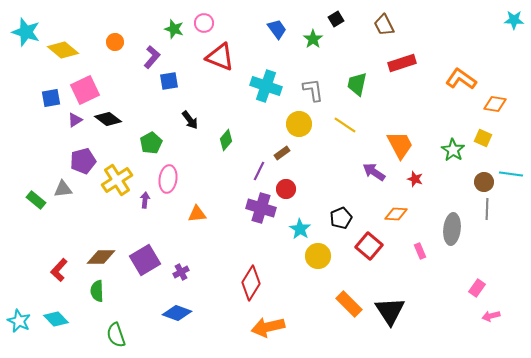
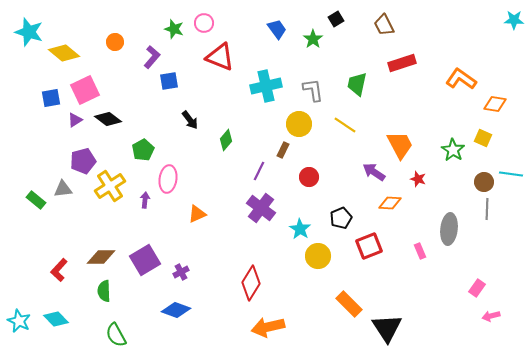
cyan star at (26, 32): moved 3 px right
yellow diamond at (63, 50): moved 1 px right, 3 px down
cyan cross at (266, 86): rotated 32 degrees counterclockwise
green pentagon at (151, 143): moved 8 px left, 7 px down
brown rectangle at (282, 153): moved 1 px right, 3 px up; rotated 28 degrees counterclockwise
red star at (415, 179): moved 3 px right
yellow cross at (117, 180): moved 7 px left, 6 px down
red circle at (286, 189): moved 23 px right, 12 px up
purple cross at (261, 208): rotated 20 degrees clockwise
orange triangle at (197, 214): rotated 18 degrees counterclockwise
orange diamond at (396, 214): moved 6 px left, 11 px up
gray ellipse at (452, 229): moved 3 px left
red square at (369, 246): rotated 28 degrees clockwise
green semicircle at (97, 291): moved 7 px right
black triangle at (390, 311): moved 3 px left, 17 px down
blue diamond at (177, 313): moved 1 px left, 3 px up
green semicircle at (116, 335): rotated 10 degrees counterclockwise
